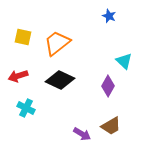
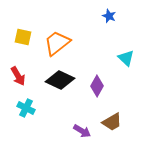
cyan triangle: moved 2 px right, 3 px up
red arrow: rotated 102 degrees counterclockwise
purple diamond: moved 11 px left
brown trapezoid: moved 1 px right, 4 px up
purple arrow: moved 3 px up
